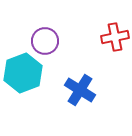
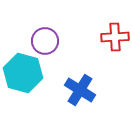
red cross: rotated 8 degrees clockwise
cyan hexagon: rotated 24 degrees counterclockwise
